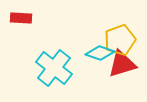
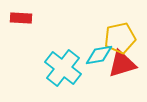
yellow pentagon: moved 2 px up; rotated 8 degrees clockwise
cyan diamond: moved 1 px left, 2 px down; rotated 28 degrees counterclockwise
cyan cross: moved 9 px right
